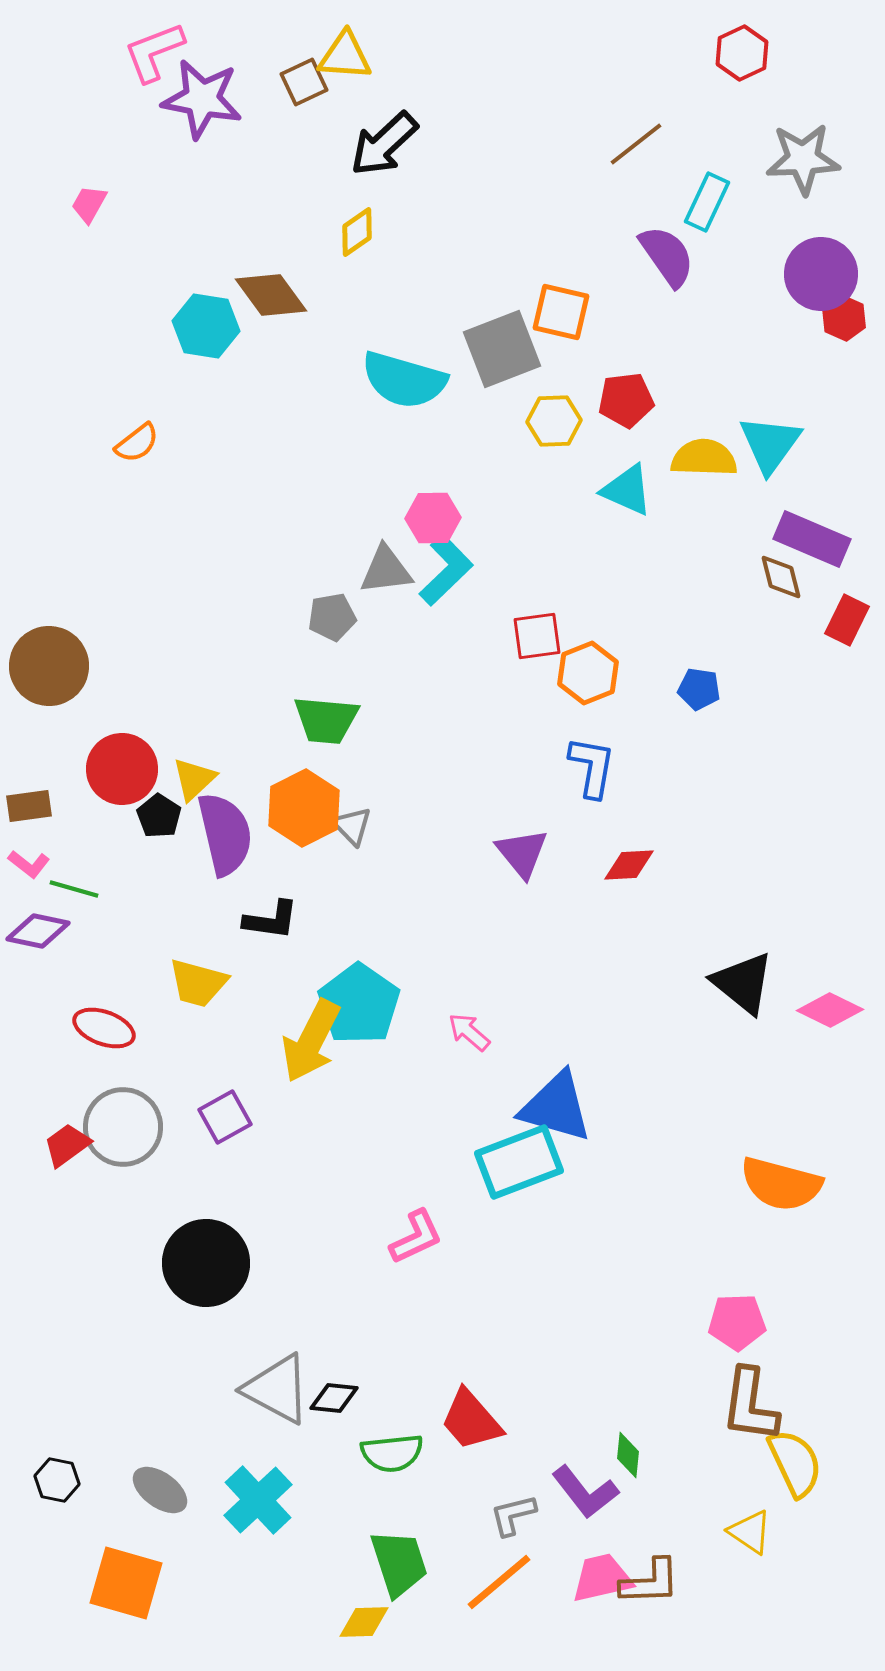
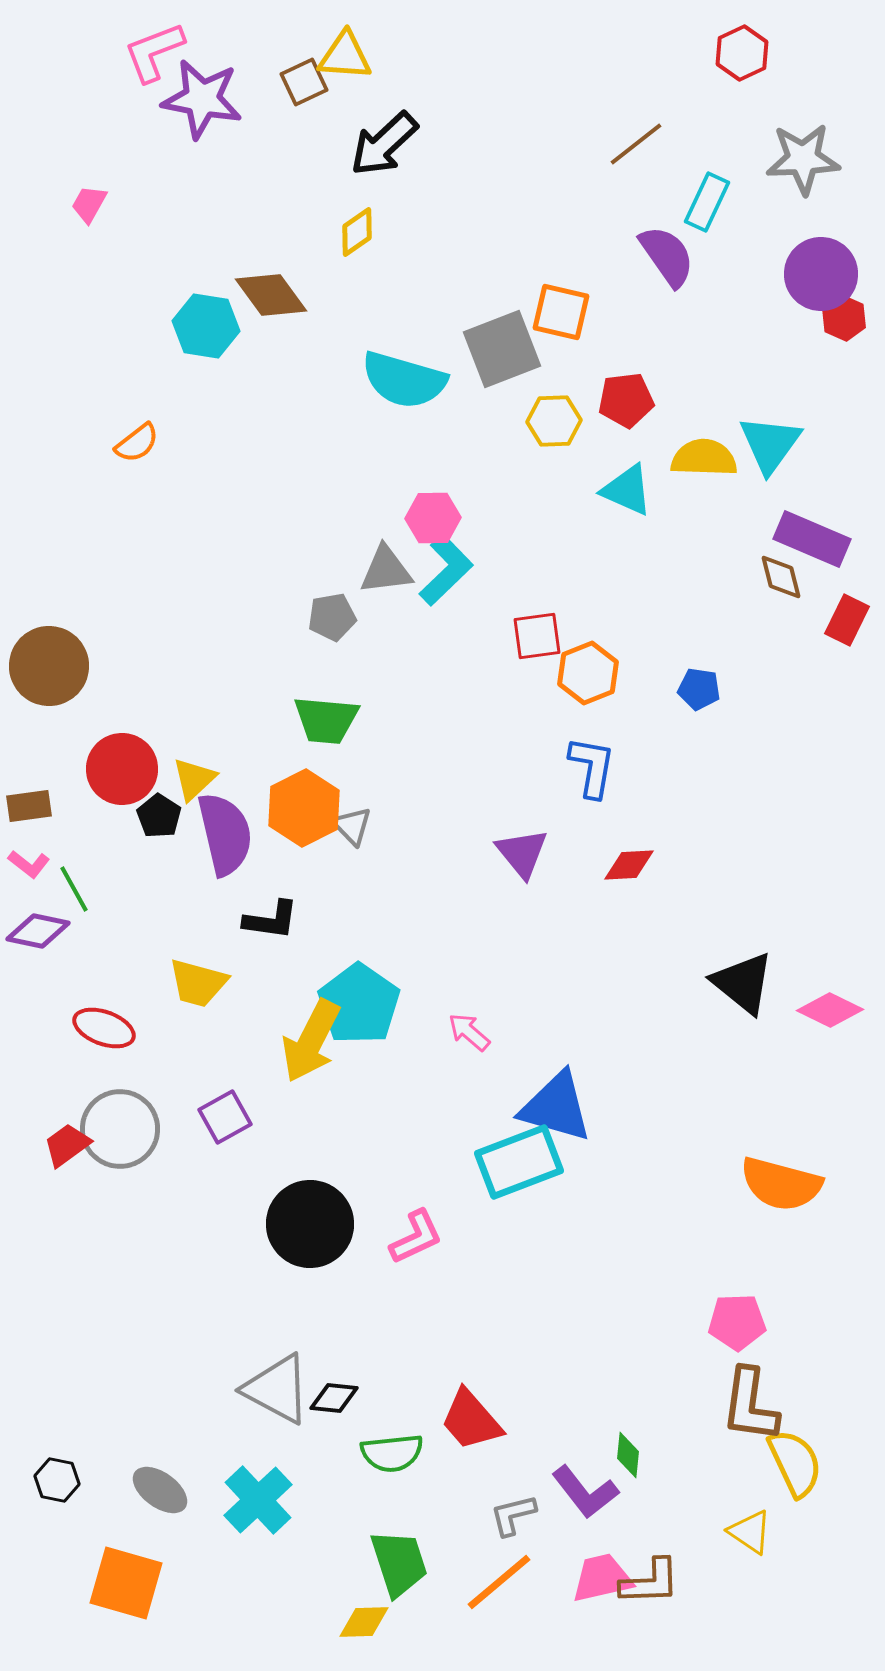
green line at (74, 889): rotated 45 degrees clockwise
gray circle at (123, 1127): moved 3 px left, 2 px down
black circle at (206, 1263): moved 104 px right, 39 px up
